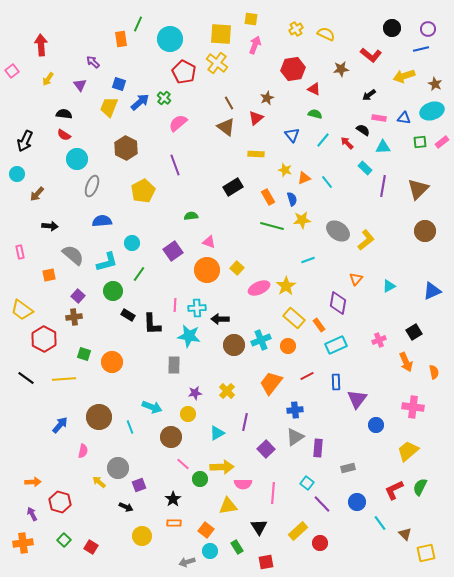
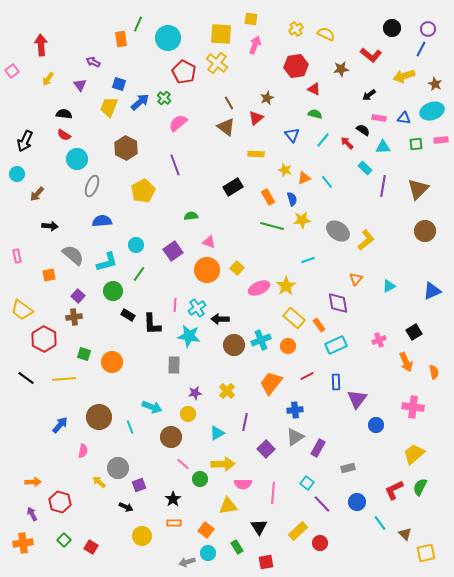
cyan circle at (170, 39): moved 2 px left, 1 px up
blue line at (421, 49): rotated 49 degrees counterclockwise
purple arrow at (93, 62): rotated 16 degrees counterclockwise
red hexagon at (293, 69): moved 3 px right, 3 px up
green square at (420, 142): moved 4 px left, 2 px down
pink rectangle at (442, 142): moved 1 px left, 2 px up; rotated 32 degrees clockwise
cyan circle at (132, 243): moved 4 px right, 2 px down
pink rectangle at (20, 252): moved 3 px left, 4 px down
purple diamond at (338, 303): rotated 20 degrees counterclockwise
cyan cross at (197, 308): rotated 30 degrees counterclockwise
purple rectangle at (318, 448): rotated 24 degrees clockwise
yellow trapezoid at (408, 451): moved 6 px right, 3 px down
yellow arrow at (222, 467): moved 1 px right, 3 px up
cyan circle at (210, 551): moved 2 px left, 2 px down
